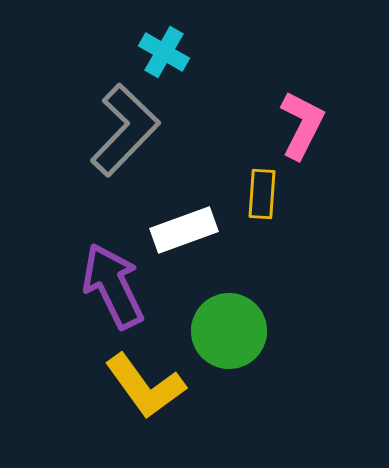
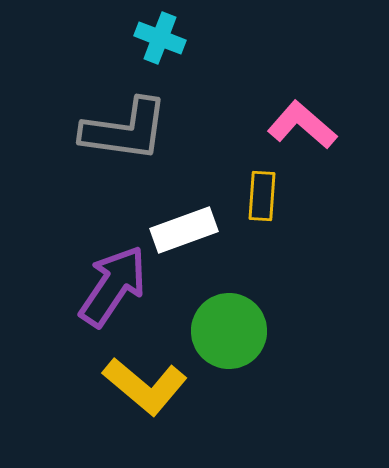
cyan cross: moved 4 px left, 14 px up; rotated 9 degrees counterclockwise
pink L-shape: rotated 76 degrees counterclockwise
gray L-shape: rotated 54 degrees clockwise
yellow rectangle: moved 2 px down
purple arrow: rotated 60 degrees clockwise
yellow L-shape: rotated 14 degrees counterclockwise
